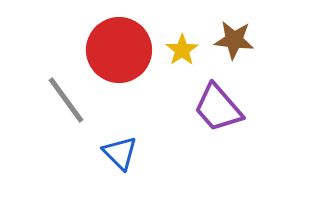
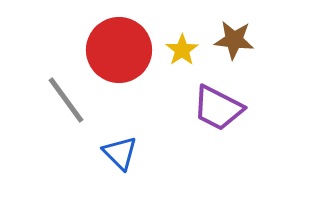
purple trapezoid: rotated 22 degrees counterclockwise
